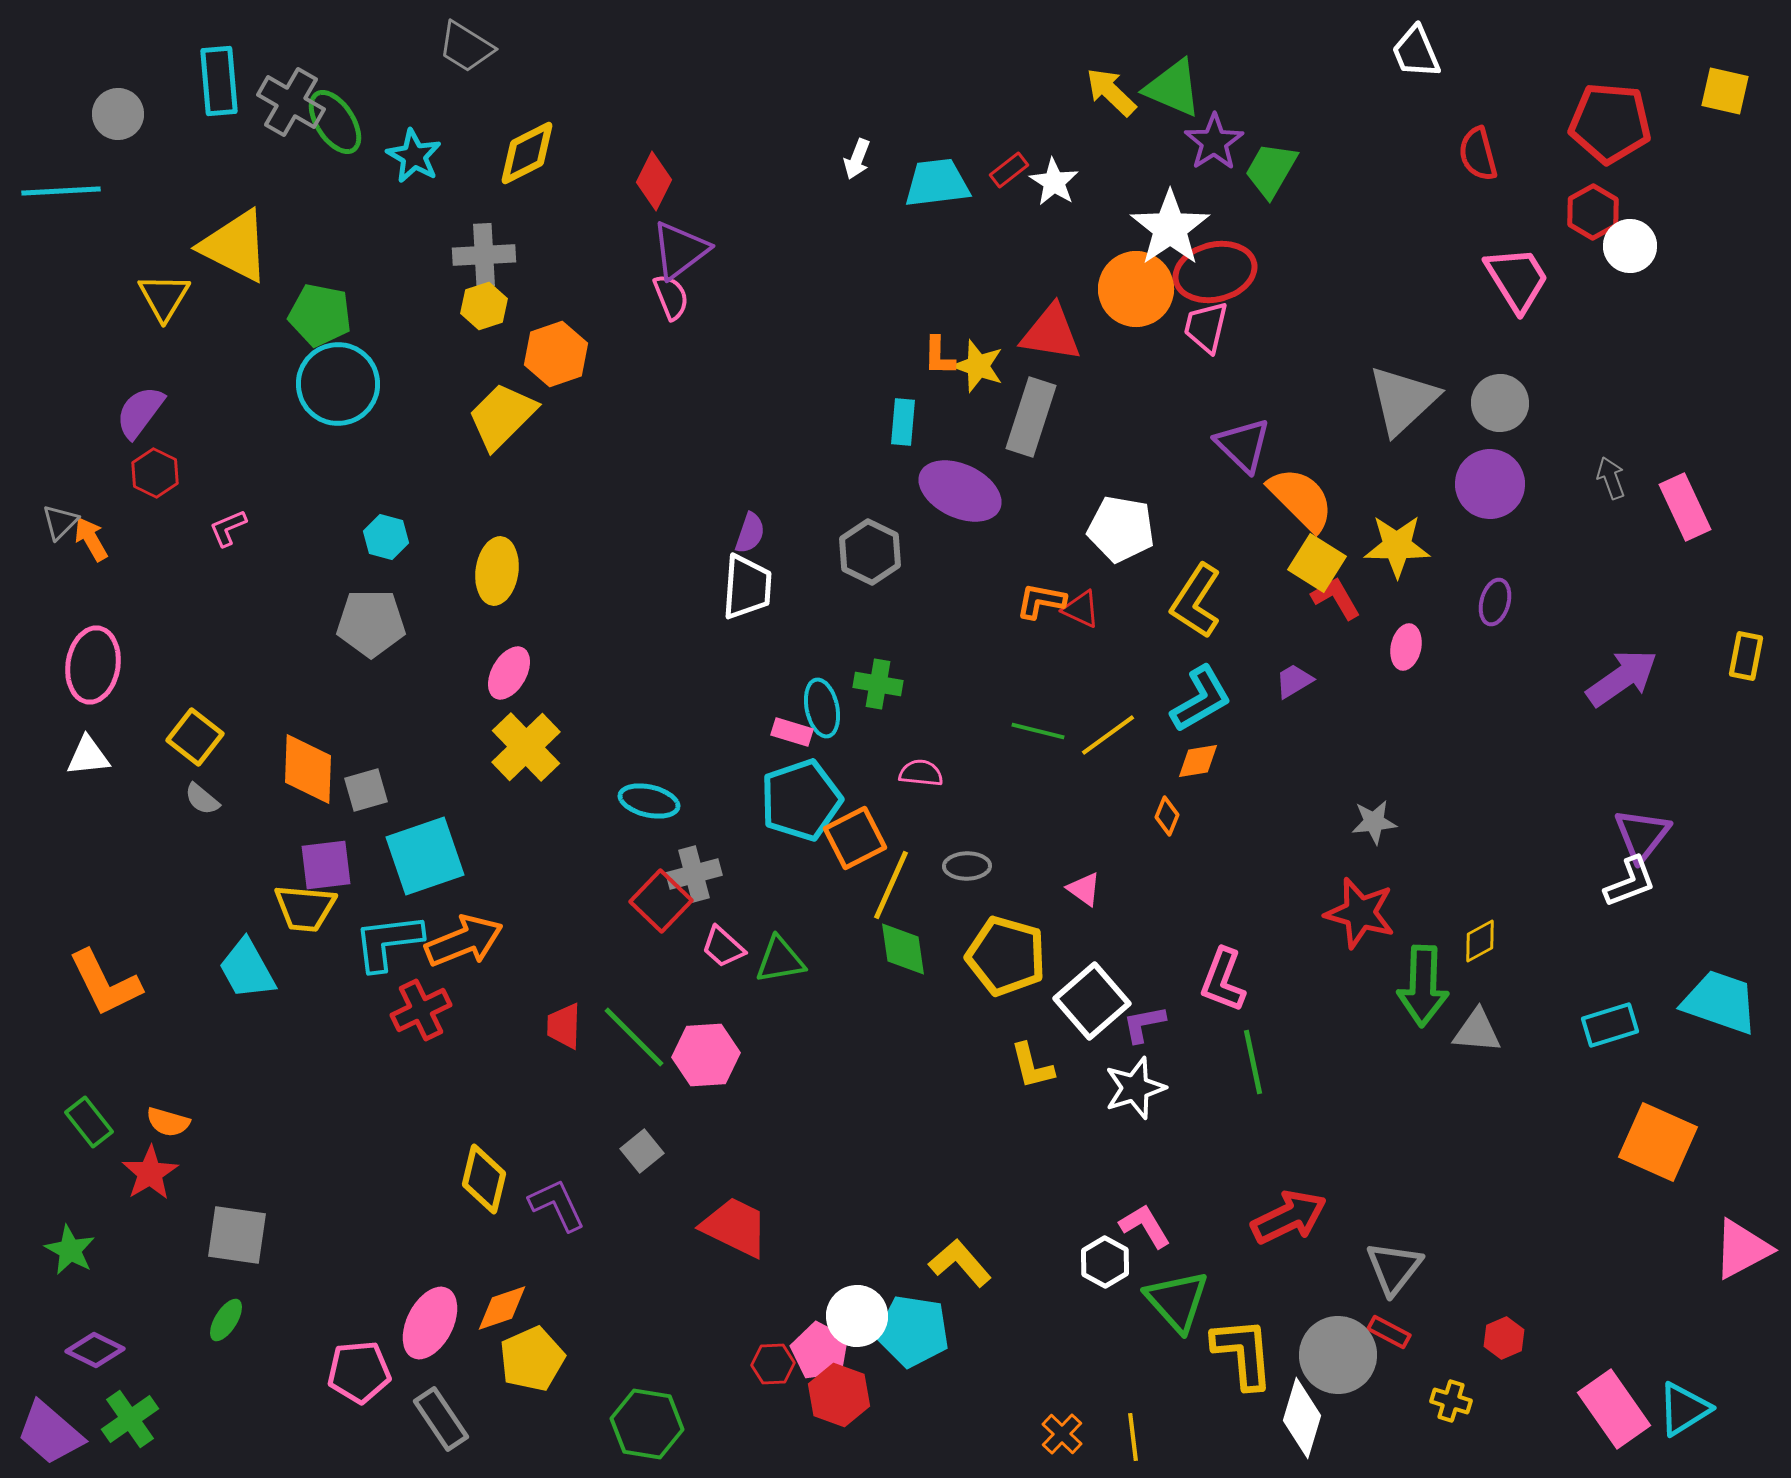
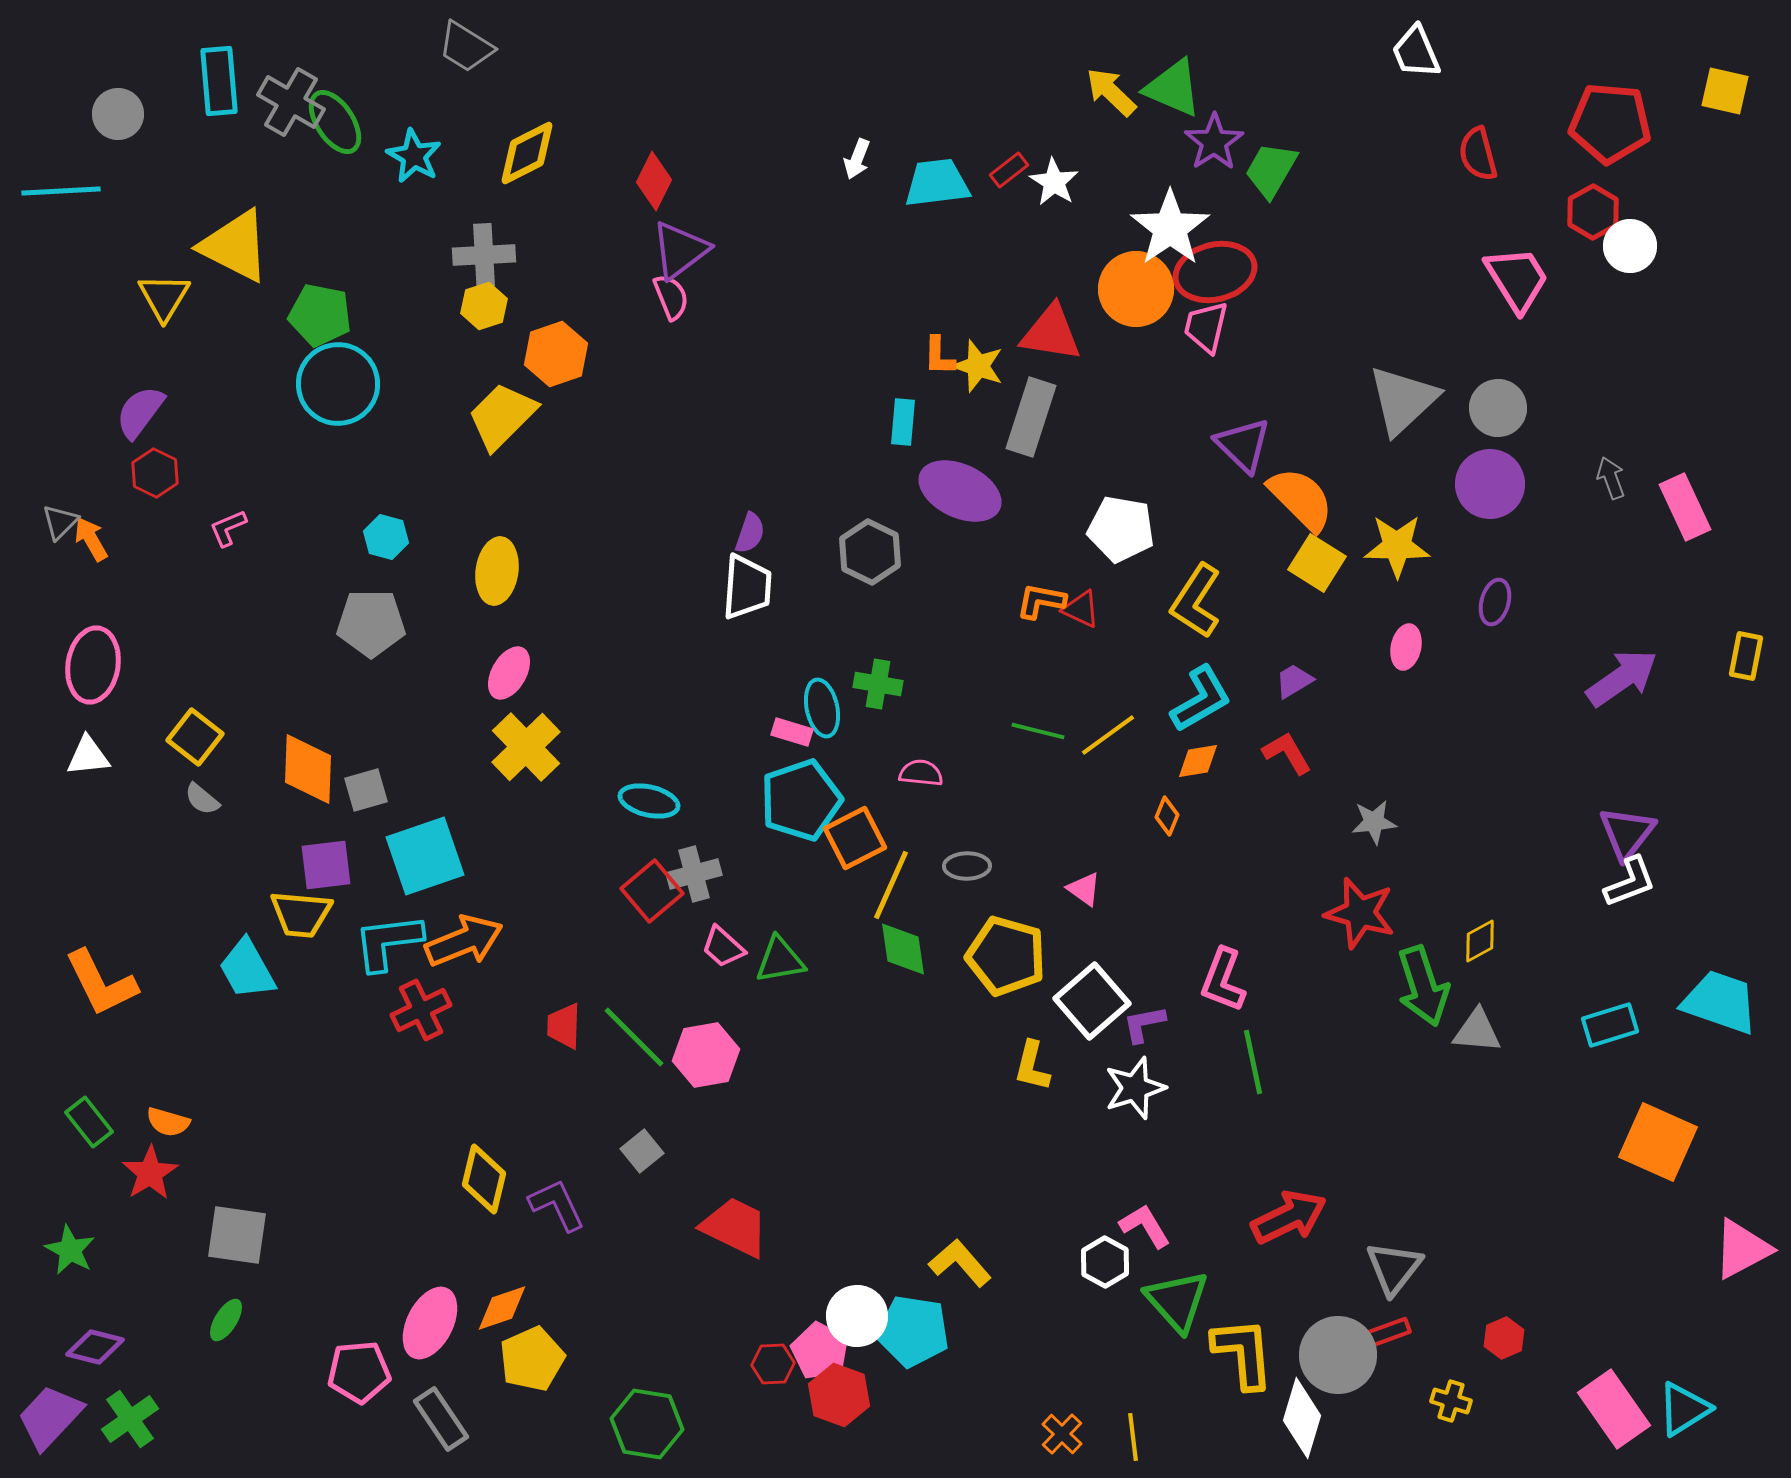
gray circle at (1500, 403): moved 2 px left, 5 px down
red L-shape at (1336, 598): moved 49 px left, 155 px down
purple triangle at (1642, 835): moved 15 px left, 2 px up
red square at (661, 901): moved 9 px left, 10 px up; rotated 6 degrees clockwise
yellow trapezoid at (305, 908): moved 4 px left, 6 px down
orange L-shape at (105, 983): moved 4 px left
green arrow at (1423, 986): rotated 20 degrees counterclockwise
pink hexagon at (706, 1055): rotated 6 degrees counterclockwise
yellow L-shape at (1032, 1066): rotated 28 degrees clockwise
red rectangle at (1389, 1332): rotated 48 degrees counterclockwise
purple diamond at (95, 1350): moved 3 px up; rotated 12 degrees counterclockwise
purple trapezoid at (50, 1433): moved 16 px up; rotated 92 degrees clockwise
